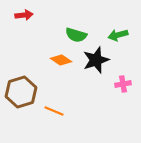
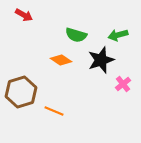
red arrow: rotated 36 degrees clockwise
black star: moved 5 px right
pink cross: rotated 28 degrees counterclockwise
